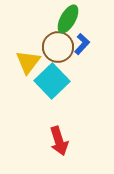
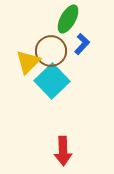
brown circle: moved 7 px left, 4 px down
yellow triangle: rotated 8 degrees clockwise
red arrow: moved 4 px right, 10 px down; rotated 16 degrees clockwise
